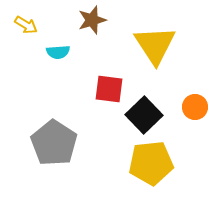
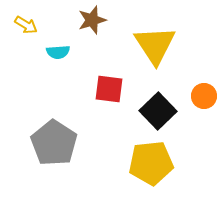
orange circle: moved 9 px right, 11 px up
black square: moved 14 px right, 4 px up
